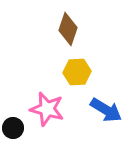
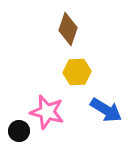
pink star: moved 3 px down
black circle: moved 6 px right, 3 px down
